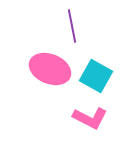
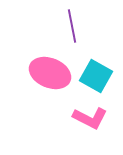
pink ellipse: moved 4 px down
